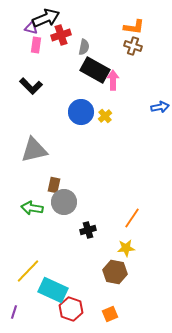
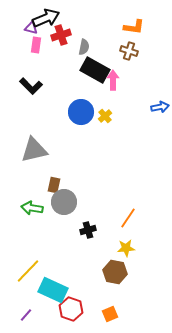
brown cross: moved 4 px left, 5 px down
orange line: moved 4 px left
purple line: moved 12 px right, 3 px down; rotated 24 degrees clockwise
